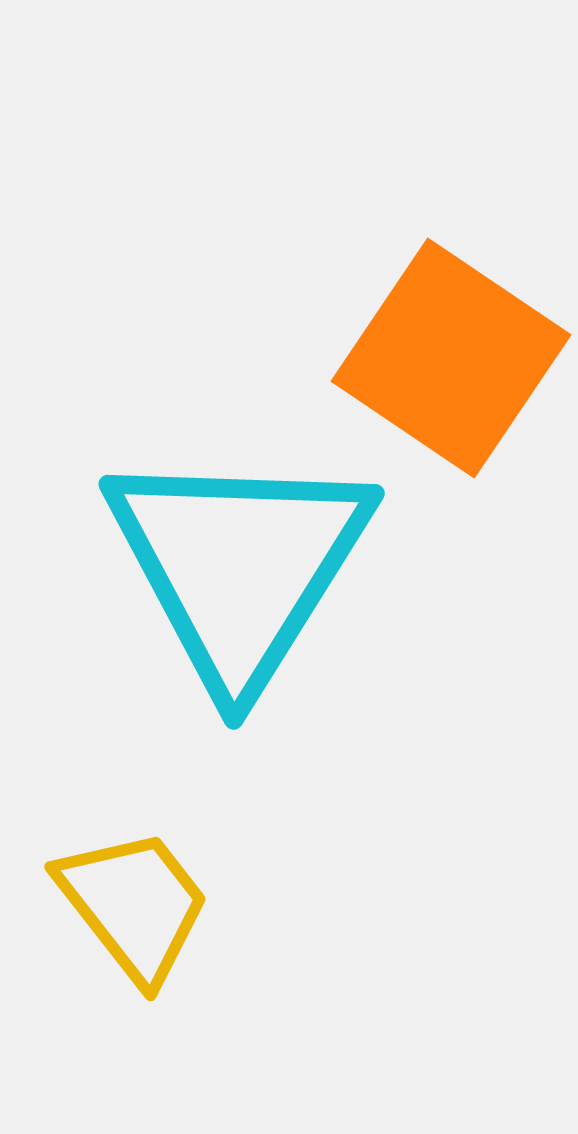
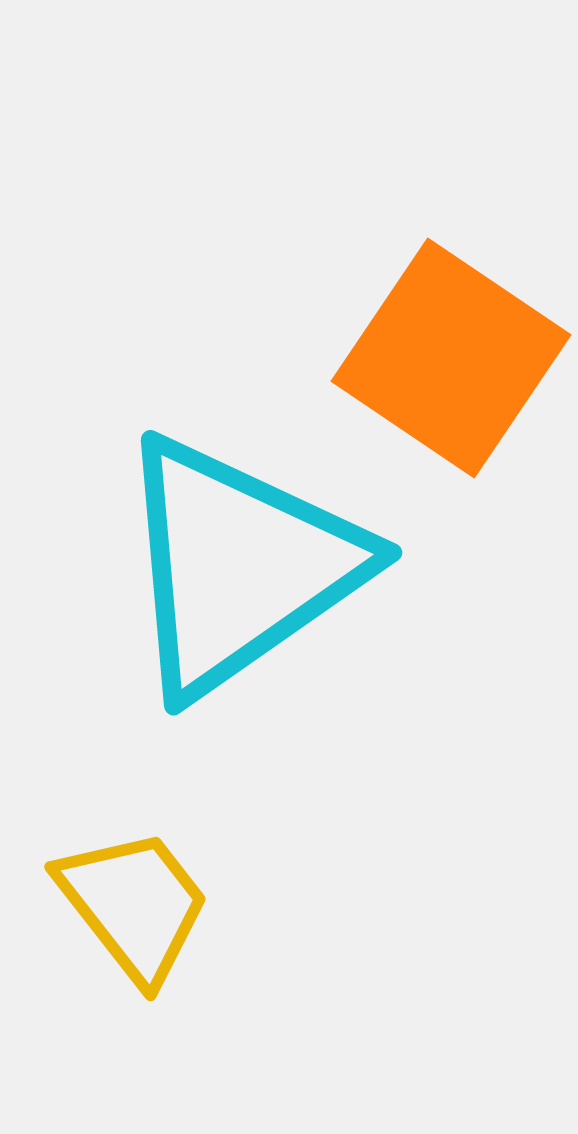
cyan triangle: rotated 23 degrees clockwise
